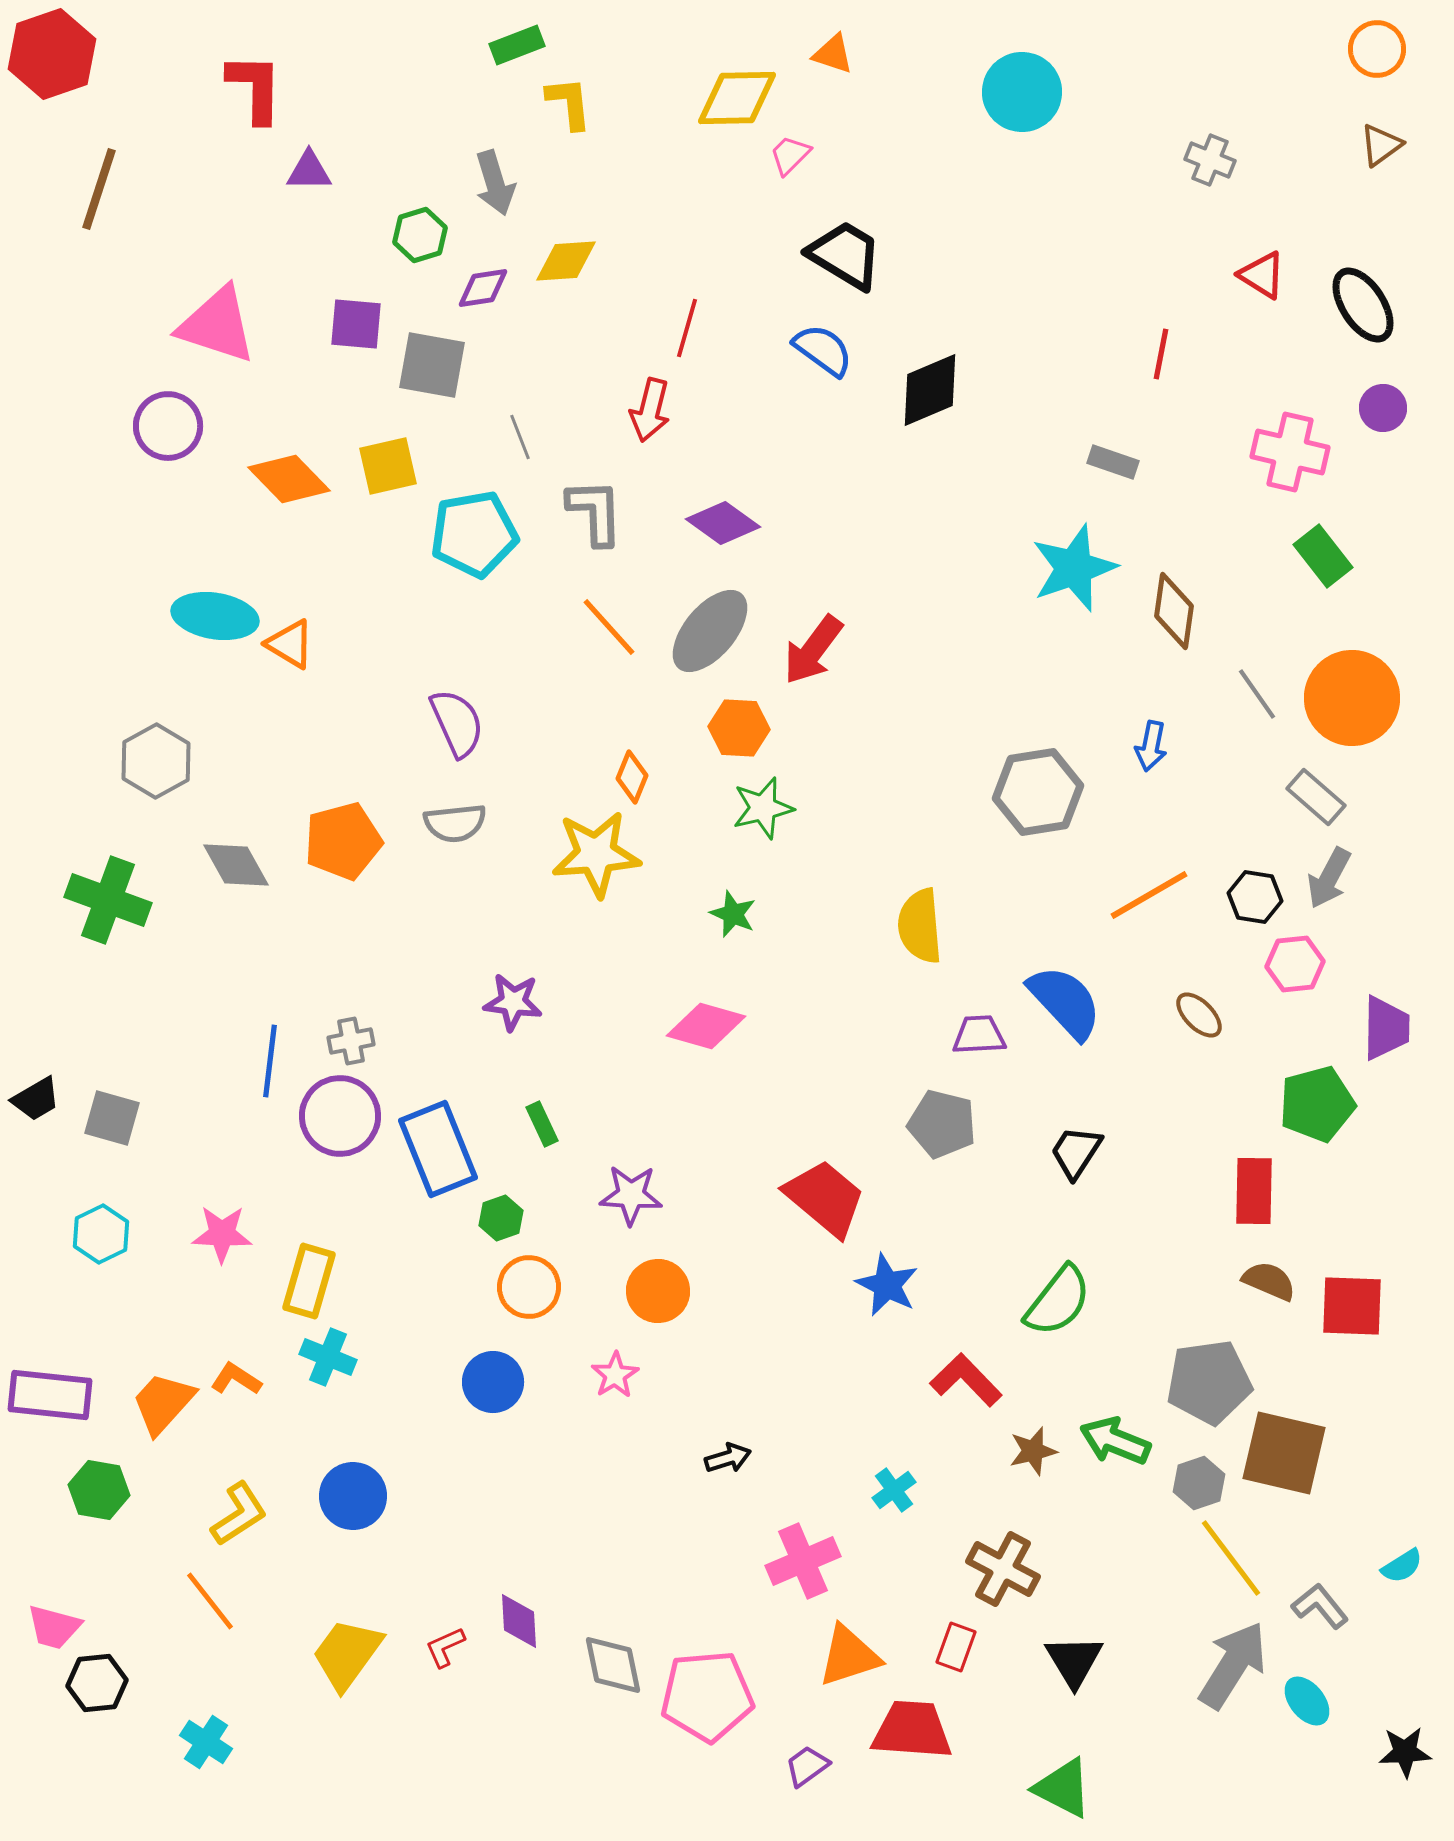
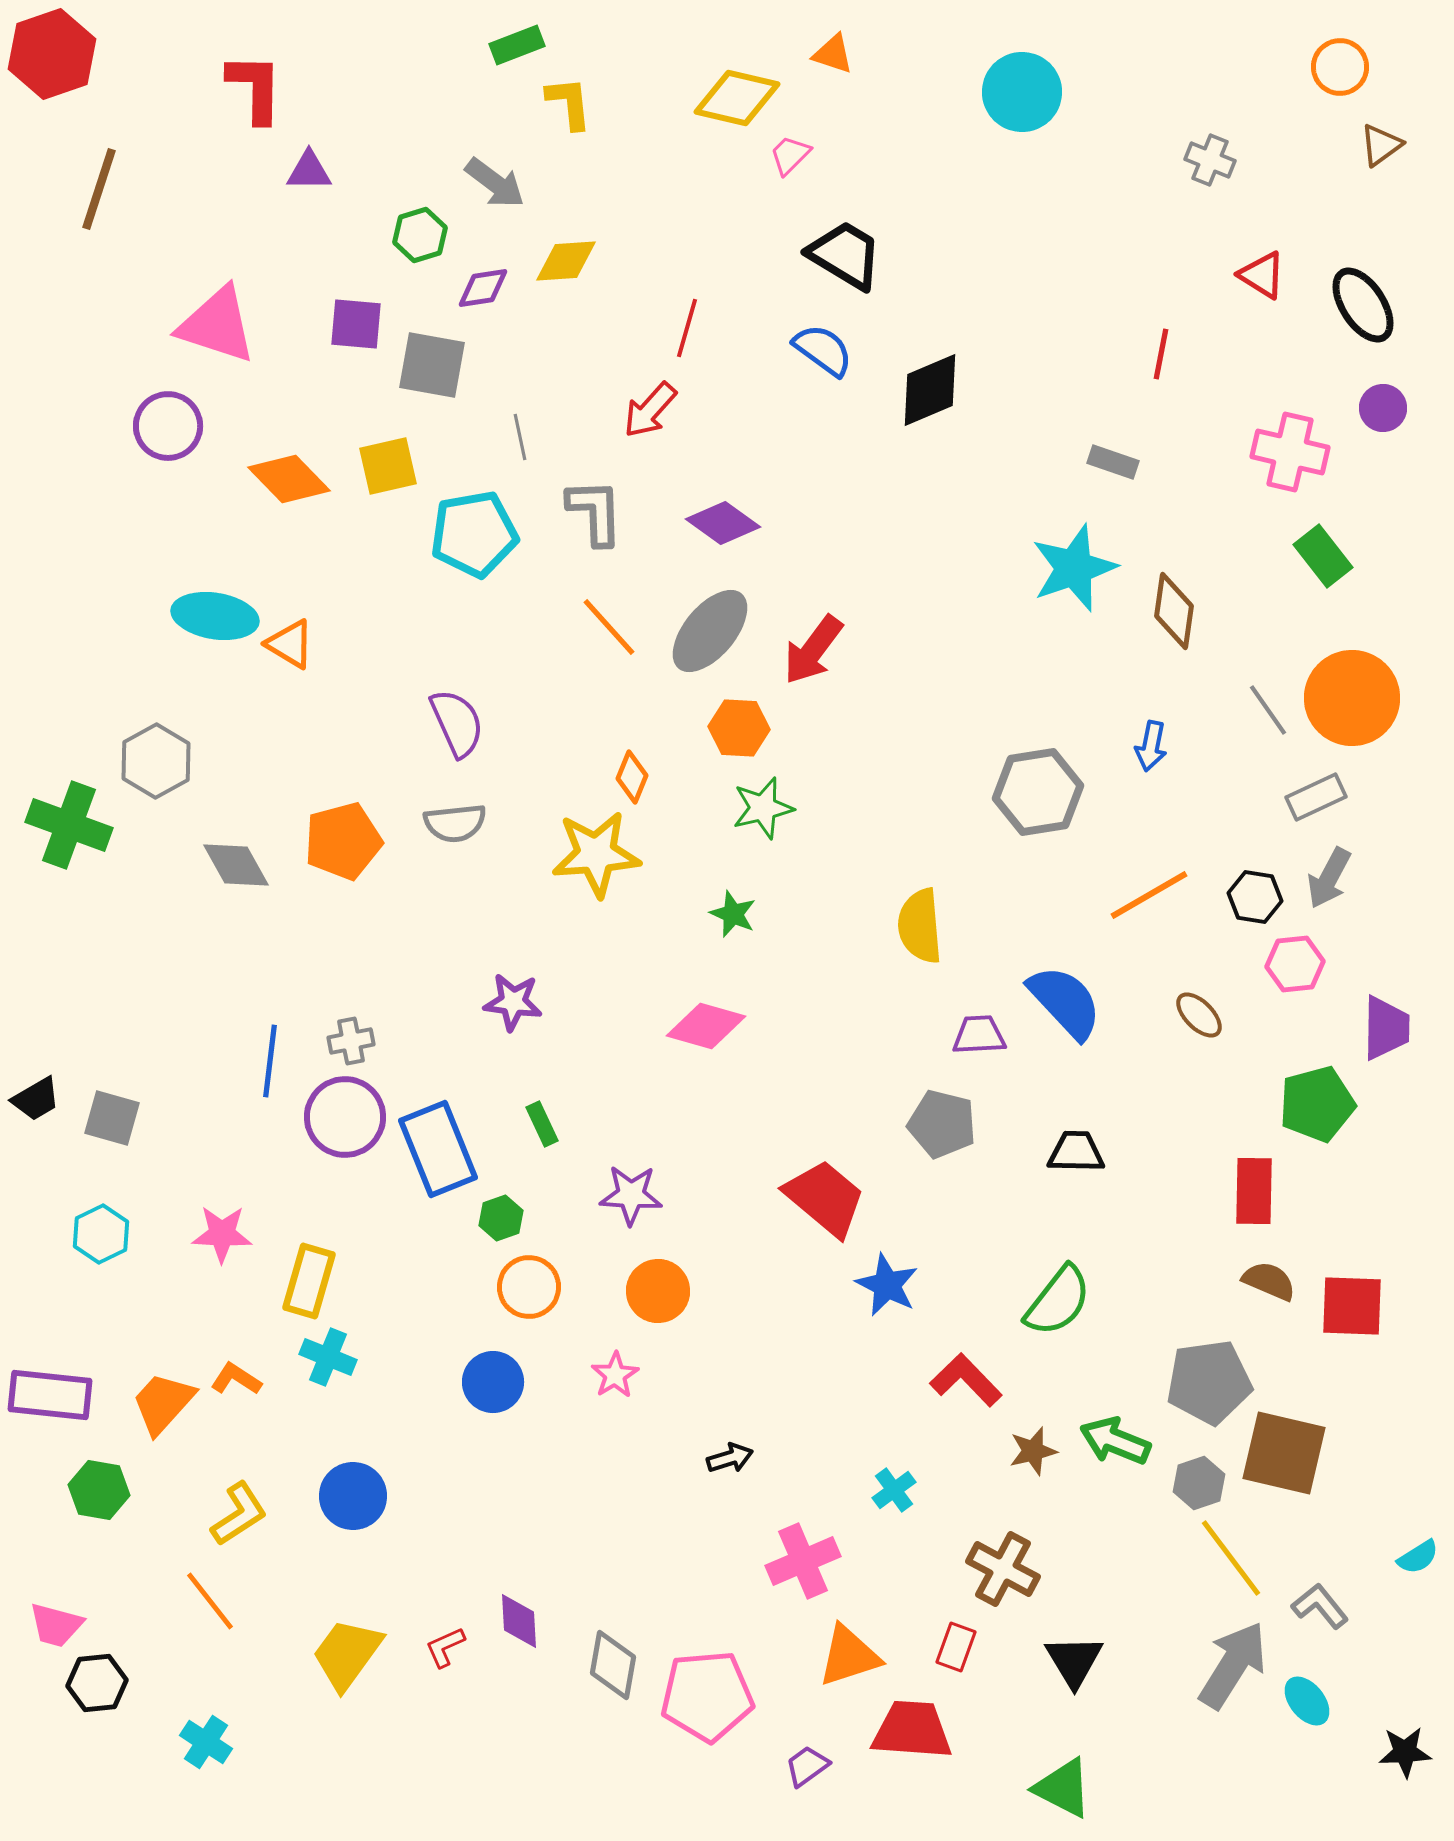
orange circle at (1377, 49): moved 37 px left, 18 px down
yellow diamond at (737, 98): rotated 14 degrees clockwise
gray arrow at (495, 183): rotated 36 degrees counterclockwise
red arrow at (650, 410): rotated 28 degrees clockwise
gray line at (520, 437): rotated 9 degrees clockwise
gray line at (1257, 694): moved 11 px right, 16 px down
gray rectangle at (1316, 797): rotated 66 degrees counterclockwise
green cross at (108, 900): moved 39 px left, 75 px up
purple circle at (340, 1116): moved 5 px right, 1 px down
black trapezoid at (1076, 1152): rotated 58 degrees clockwise
black arrow at (728, 1458): moved 2 px right
cyan semicircle at (1402, 1566): moved 16 px right, 9 px up
pink trapezoid at (54, 1627): moved 2 px right, 2 px up
gray diamond at (613, 1665): rotated 22 degrees clockwise
